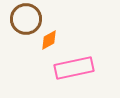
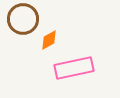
brown circle: moved 3 px left
